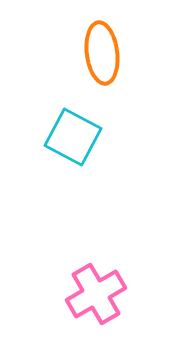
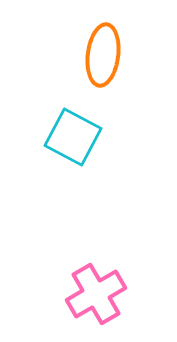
orange ellipse: moved 1 px right, 2 px down; rotated 14 degrees clockwise
